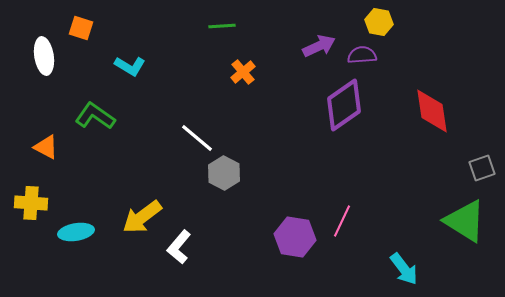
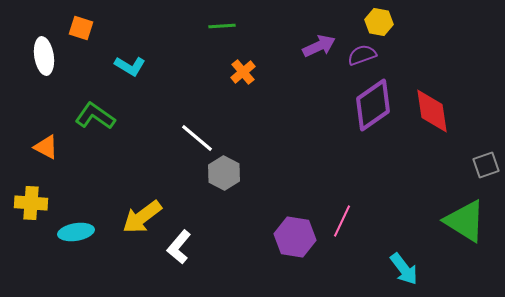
purple semicircle: rotated 16 degrees counterclockwise
purple diamond: moved 29 px right
gray square: moved 4 px right, 3 px up
